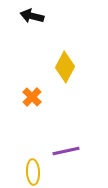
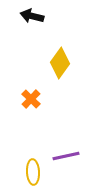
yellow diamond: moved 5 px left, 4 px up; rotated 8 degrees clockwise
orange cross: moved 1 px left, 2 px down
purple line: moved 5 px down
